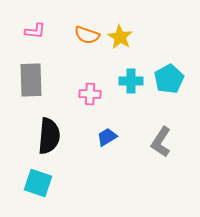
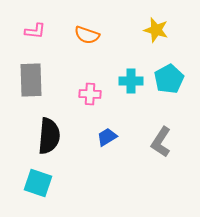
yellow star: moved 36 px right, 7 px up; rotated 15 degrees counterclockwise
